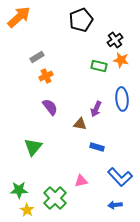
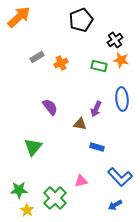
orange cross: moved 15 px right, 13 px up
blue arrow: rotated 24 degrees counterclockwise
